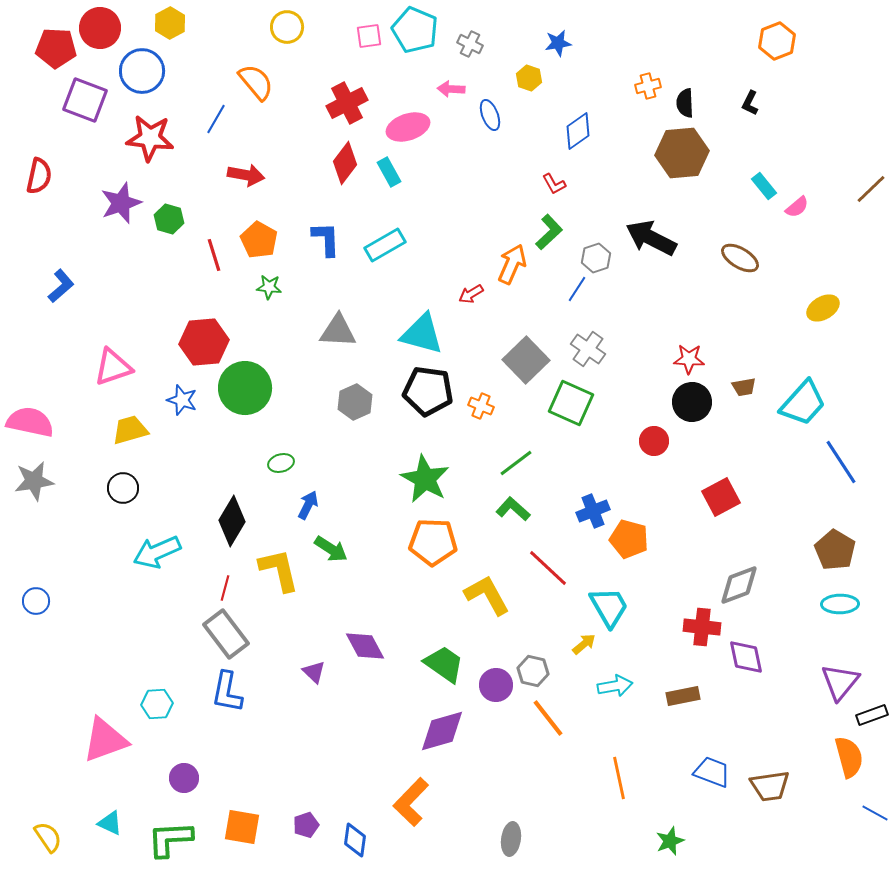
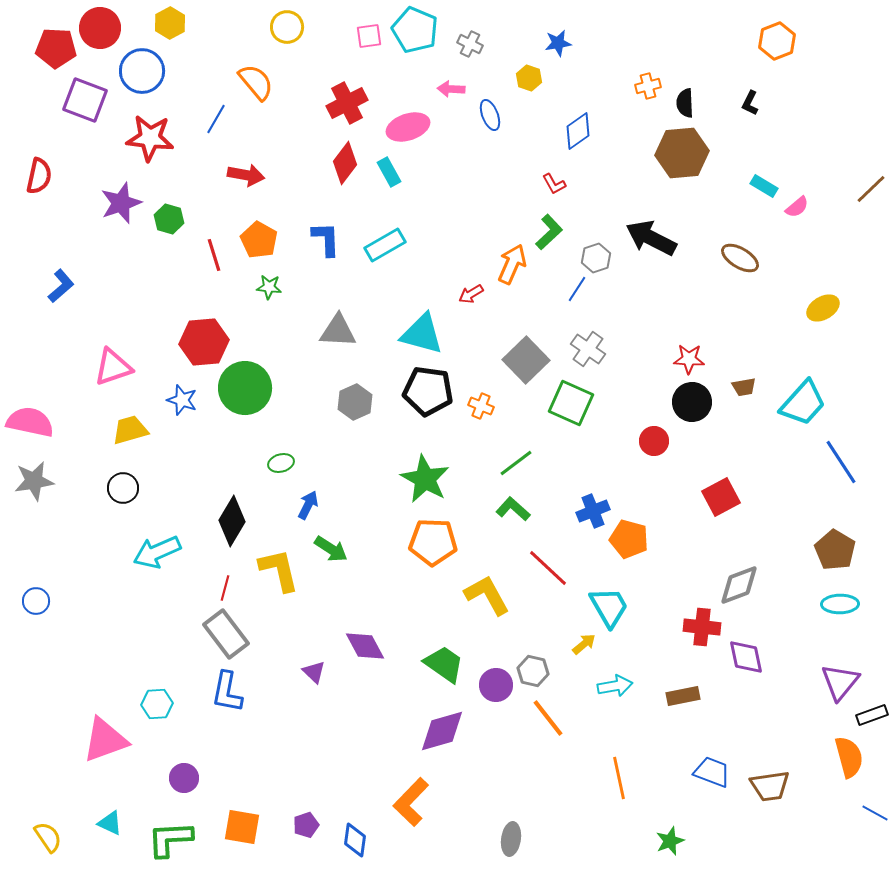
cyan rectangle at (764, 186): rotated 20 degrees counterclockwise
